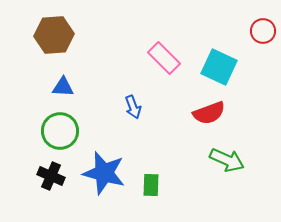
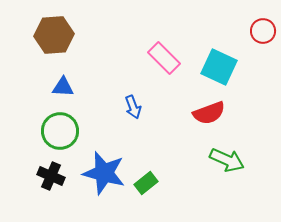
green rectangle: moved 5 px left, 2 px up; rotated 50 degrees clockwise
